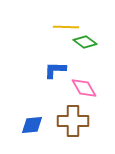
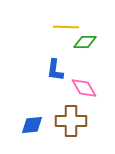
green diamond: rotated 35 degrees counterclockwise
blue L-shape: rotated 85 degrees counterclockwise
brown cross: moved 2 px left
